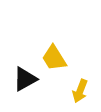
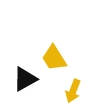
yellow arrow: moved 7 px left
